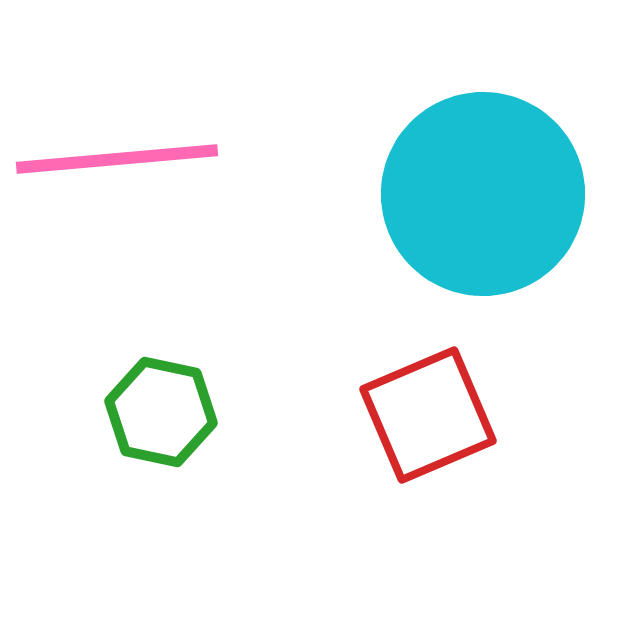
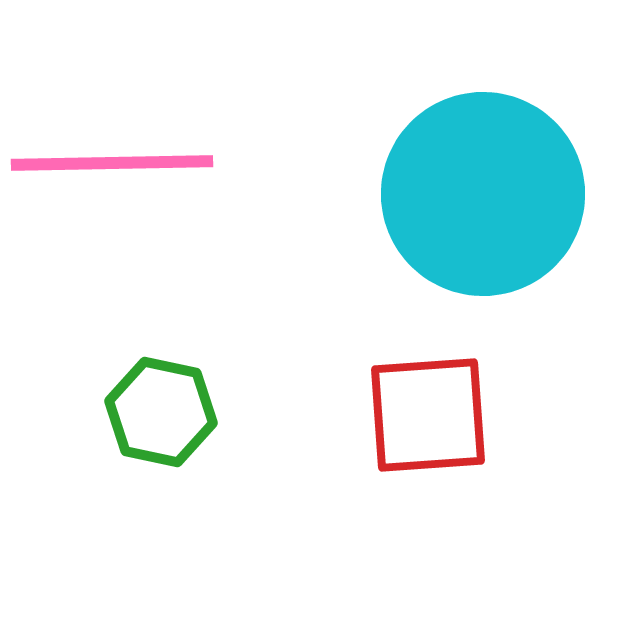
pink line: moved 5 px left, 4 px down; rotated 4 degrees clockwise
red square: rotated 19 degrees clockwise
